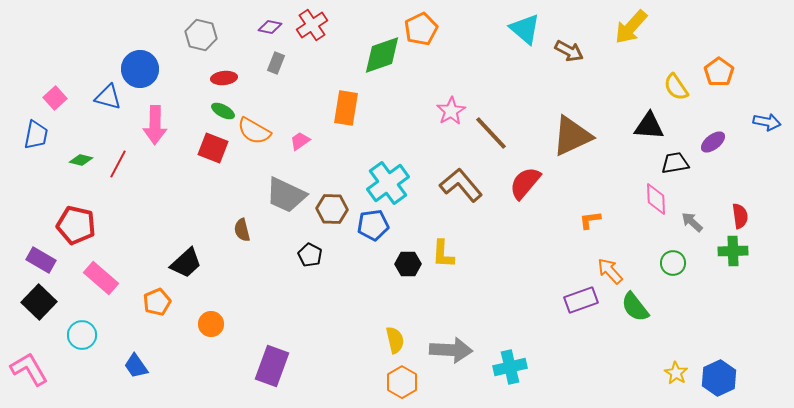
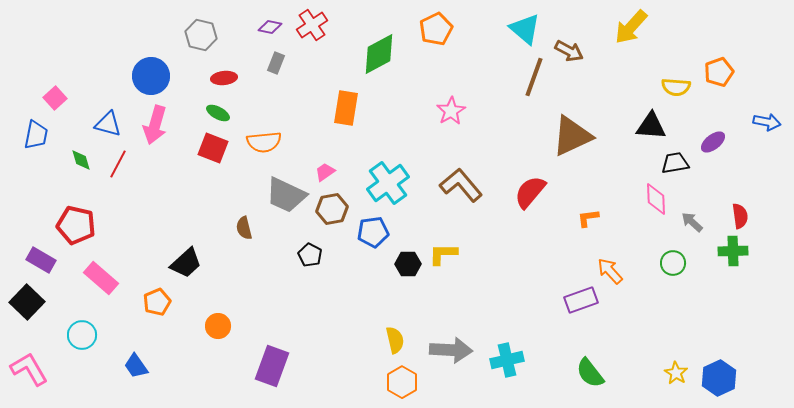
orange pentagon at (421, 29): moved 15 px right
green diamond at (382, 55): moved 3 px left, 1 px up; rotated 9 degrees counterclockwise
blue circle at (140, 69): moved 11 px right, 7 px down
orange pentagon at (719, 72): rotated 16 degrees clockwise
yellow semicircle at (676, 87): rotated 52 degrees counterclockwise
blue triangle at (108, 97): moved 27 px down
green ellipse at (223, 111): moved 5 px left, 2 px down
pink arrow at (155, 125): rotated 15 degrees clockwise
black triangle at (649, 126): moved 2 px right
orange semicircle at (254, 131): moved 10 px right, 11 px down; rotated 36 degrees counterclockwise
brown line at (491, 133): moved 43 px right, 56 px up; rotated 63 degrees clockwise
pink trapezoid at (300, 141): moved 25 px right, 31 px down
green diamond at (81, 160): rotated 60 degrees clockwise
red semicircle at (525, 183): moved 5 px right, 9 px down
brown hexagon at (332, 209): rotated 12 degrees counterclockwise
orange L-shape at (590, 220): moved 2 px left, 2 px up
blue pentagon at (373, 225): moved 7 px down
brown semicircle at (242, 230): moved 2 px right, 2 px up
yellow L-shape at (443, 254): rotated 88 degrees clockwise
black square at (39, 302): moved 12 px left
green semicircle at (635, 307): moved 45 px left, 66 px down
orange circle at (211, 324): moved 7 px right, 2 px down
cyan cross at (510, 367): moved 3 px left, 7 px up
